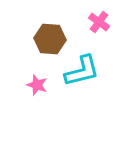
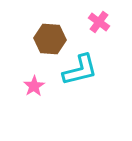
cyan L-shape: moved 2 px left, 1 px up
pink star: moved 3 px left, 1 px down; rotated 20 degrees clockwise
